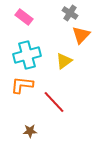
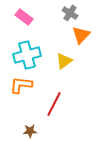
orange L-shape: moved 1 px left
red line: moved 2 px down; rotated 70 degrees clockwise
